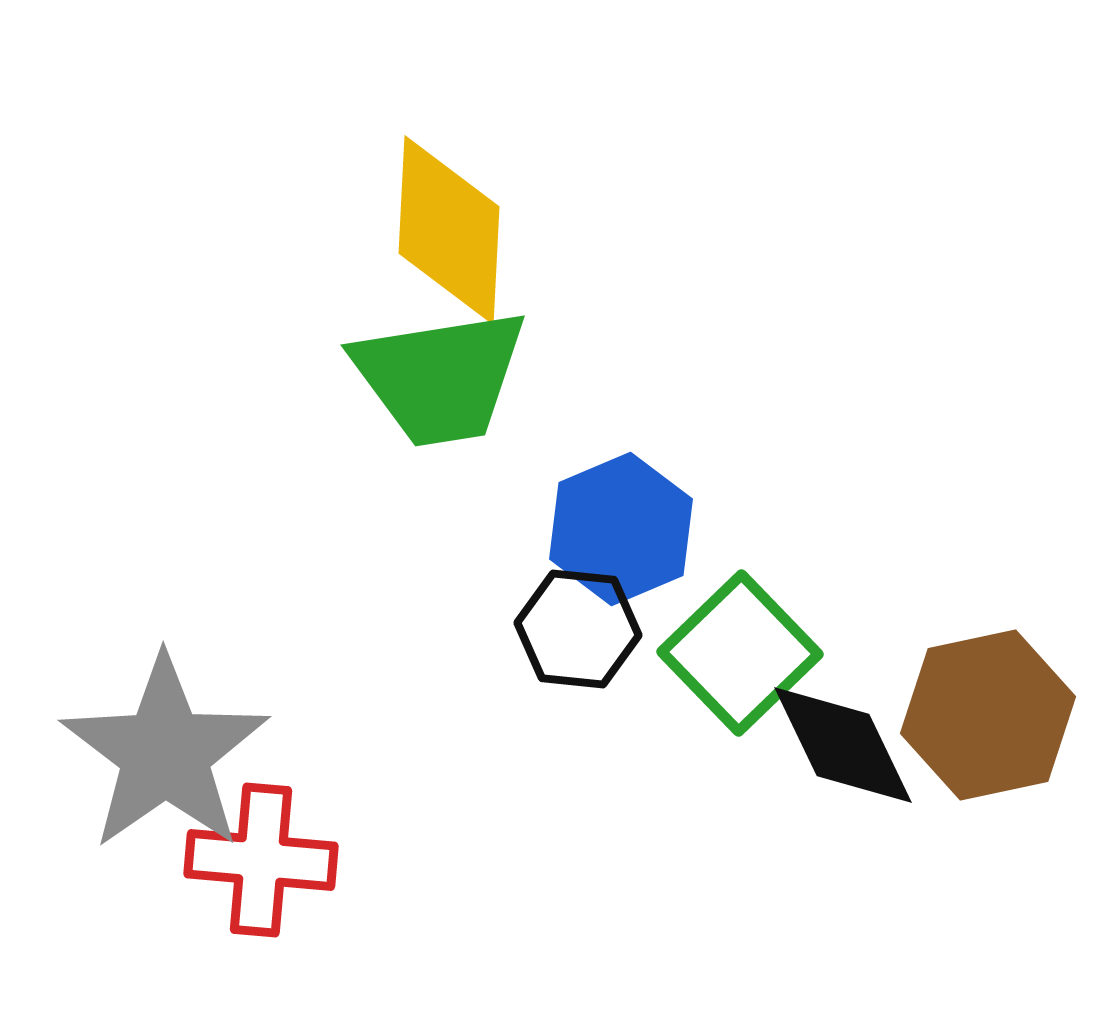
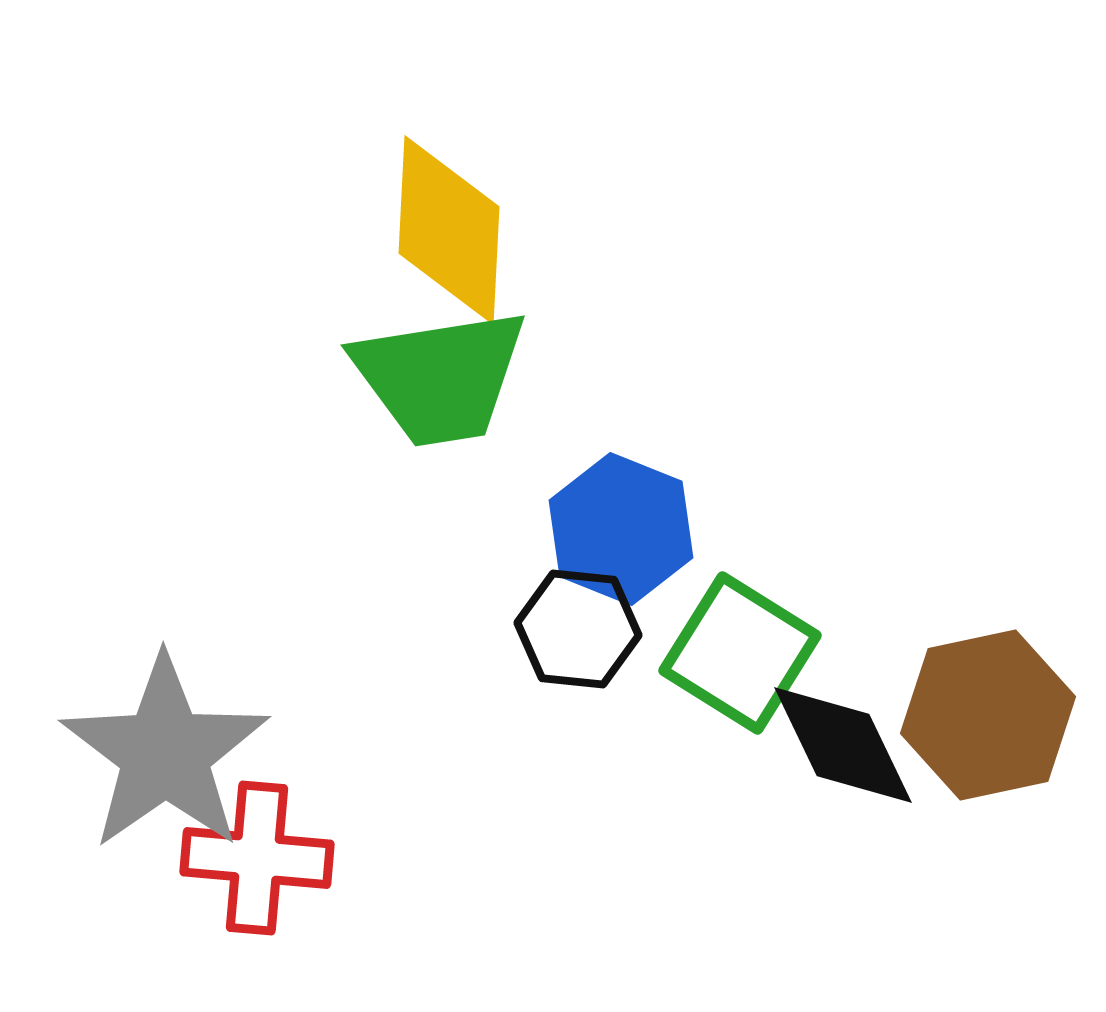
blue hexagon: rotated 15 degrees counterclockwise
green square: rotated 14 degrees counterclockwise
red cross: moved 4 px left, 2 px up
